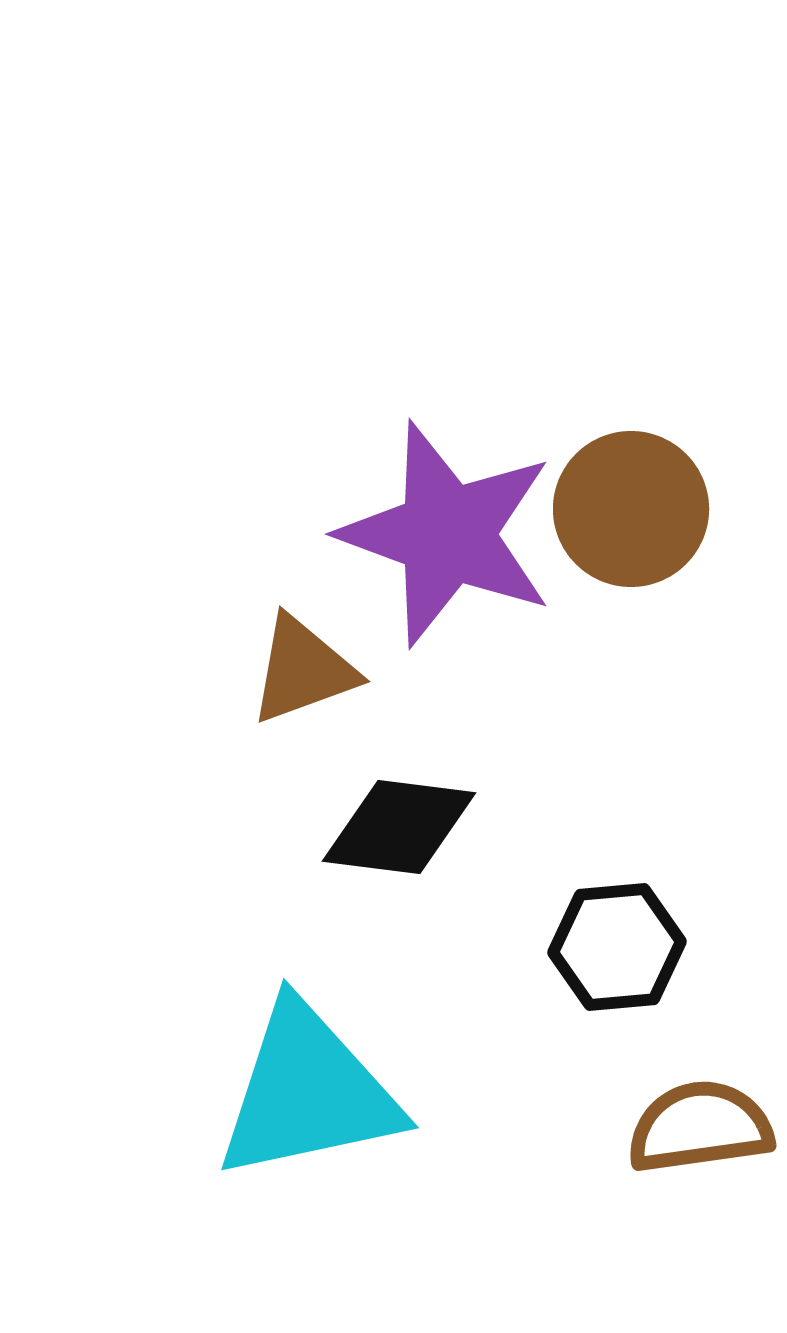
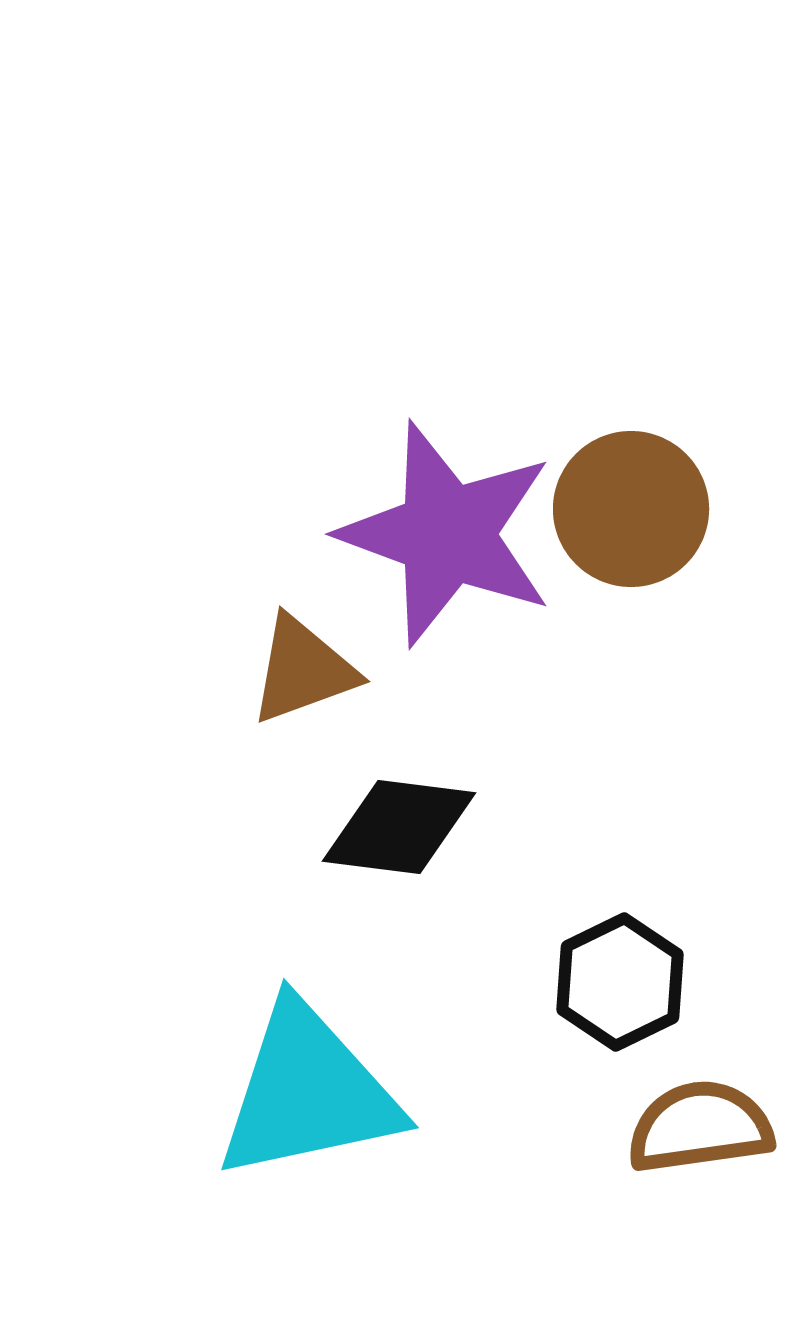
black hexagon: moved 3 px right, 35 px down; rotated 21 degrees counterclockwise
